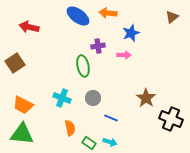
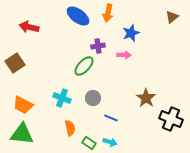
orange arrow: rotated 84 degrees counterclockwise
green ellipse: moved 1 px right; rotated 55 degrees clockwise
